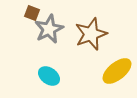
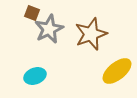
cyan ellipse: moved 14 px left; rotated 55 degrees counterclockwise
